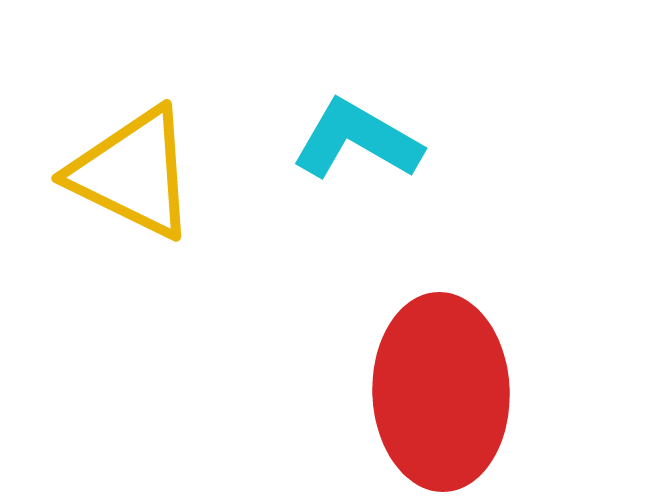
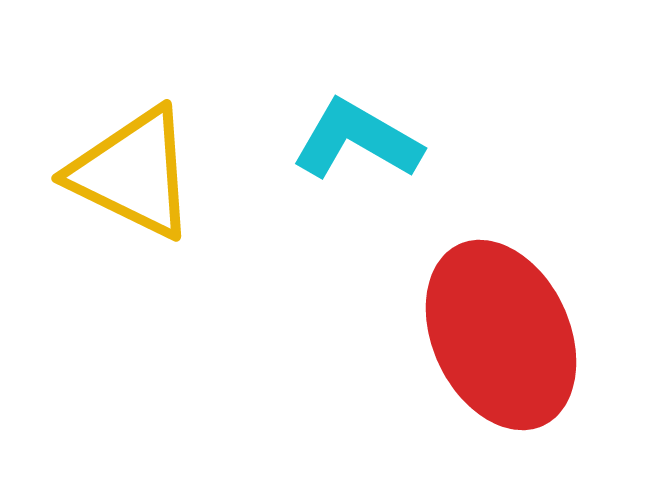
red ellipse: moved 60 px right, 57 px up; rotated 23 degrees counterclockwise
